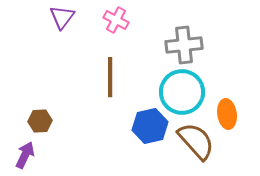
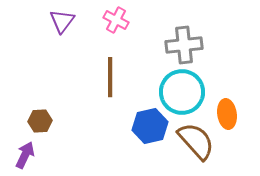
purple triangle: moved 4 px down
